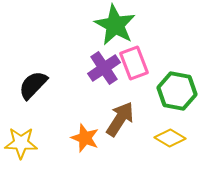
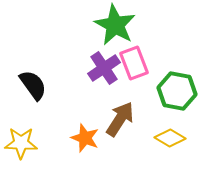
black semicircle: rotated 100 degrees clockwise
